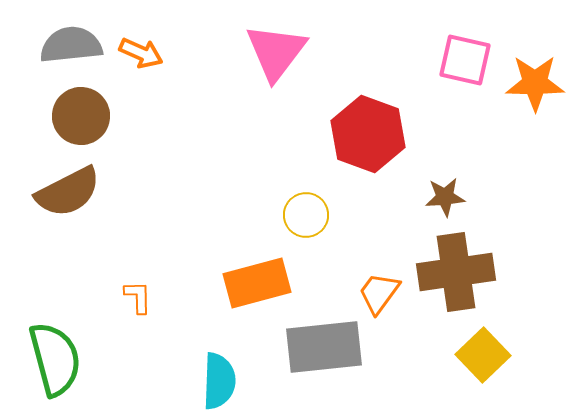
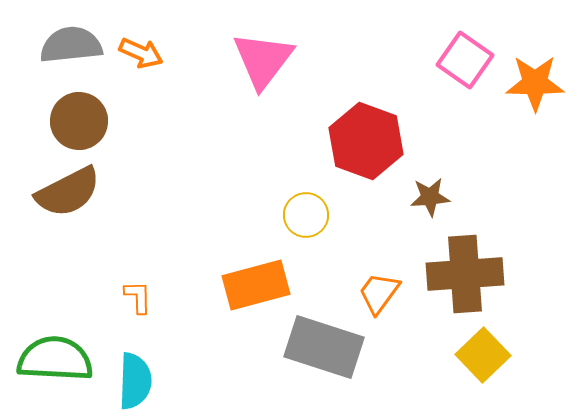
pink triangle: moved 13 px left, 8 px down
pink square: rotated 22 degrees clockwise
brown circle: moved 2 px left, 5 px down
red hexagon: moved 2 px left, 7 px down
brown star: moved 15 px left
brown cross: moved 9 px right, 2 px down; rotated 4 degrees clockwise
orange rectangle: moved 1 px left, 2 px down
gray rectangle: rotated 24 degrees clockwise
green semicircle: rotated 72 degrees counterclockwise
cyan semicircle: moved 84 px left
